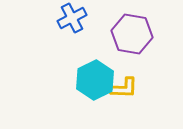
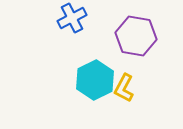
purple hexagon: moved 4 px right, 2 px down
yellow L-shape: rotated 116 degrees clockwise
